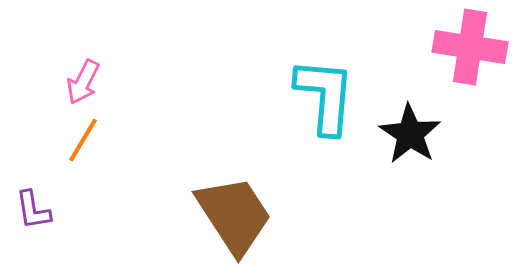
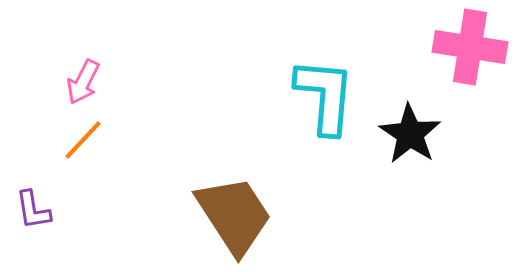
orange line: rotated 12 degrees clockwise
